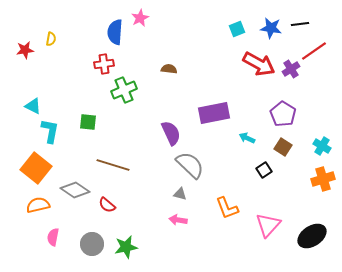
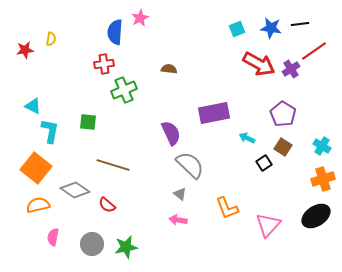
black square: moved 7 px up
gray triangle: rotated 24 degrees clockwise
black ellipse: moved 4 px right, 20 px up
